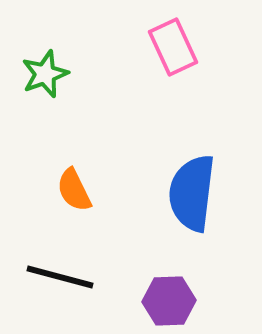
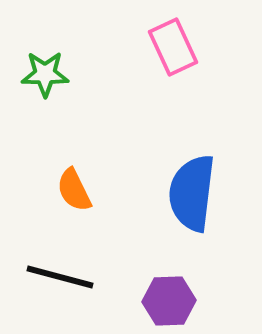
green star: rotated 21 degrees clockwise
